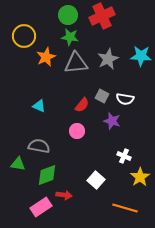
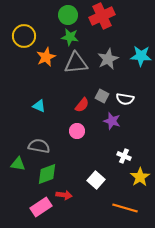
green diamond: moved 1 px up
